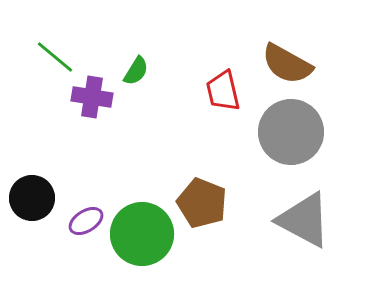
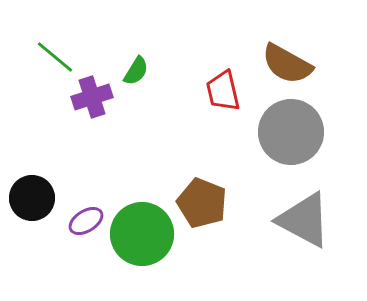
purple cross: rotated 27 degrees counterclockwise
